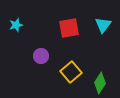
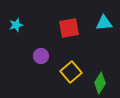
cyan triangle: moved 1 px right, 2 px up; rotated 48 degrees clockwise
